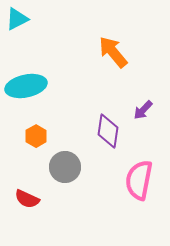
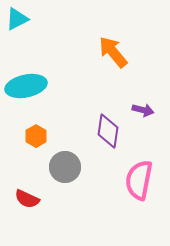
purple arrow: rotated 120 degrees counterclockwise
